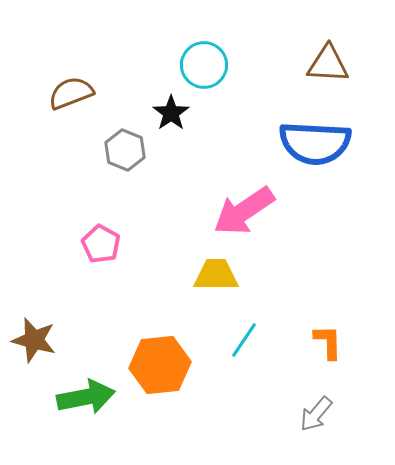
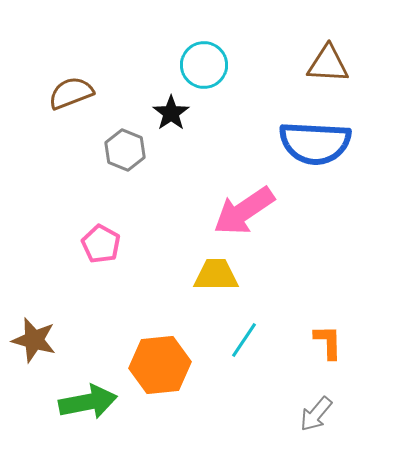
green arrow: moved 2 px right, 5 px down
